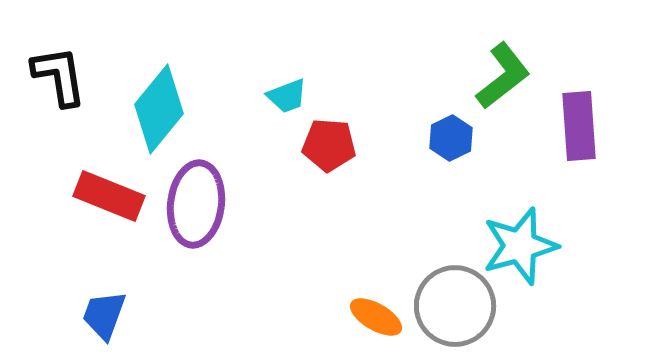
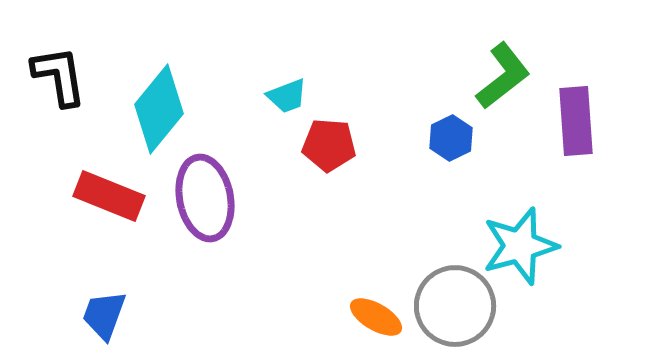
purple rectangle: moved 3 px left, 5 px up
purple ellipse: moved 9 px right, 6 px up; rotated 18 degrees counterclockwise
